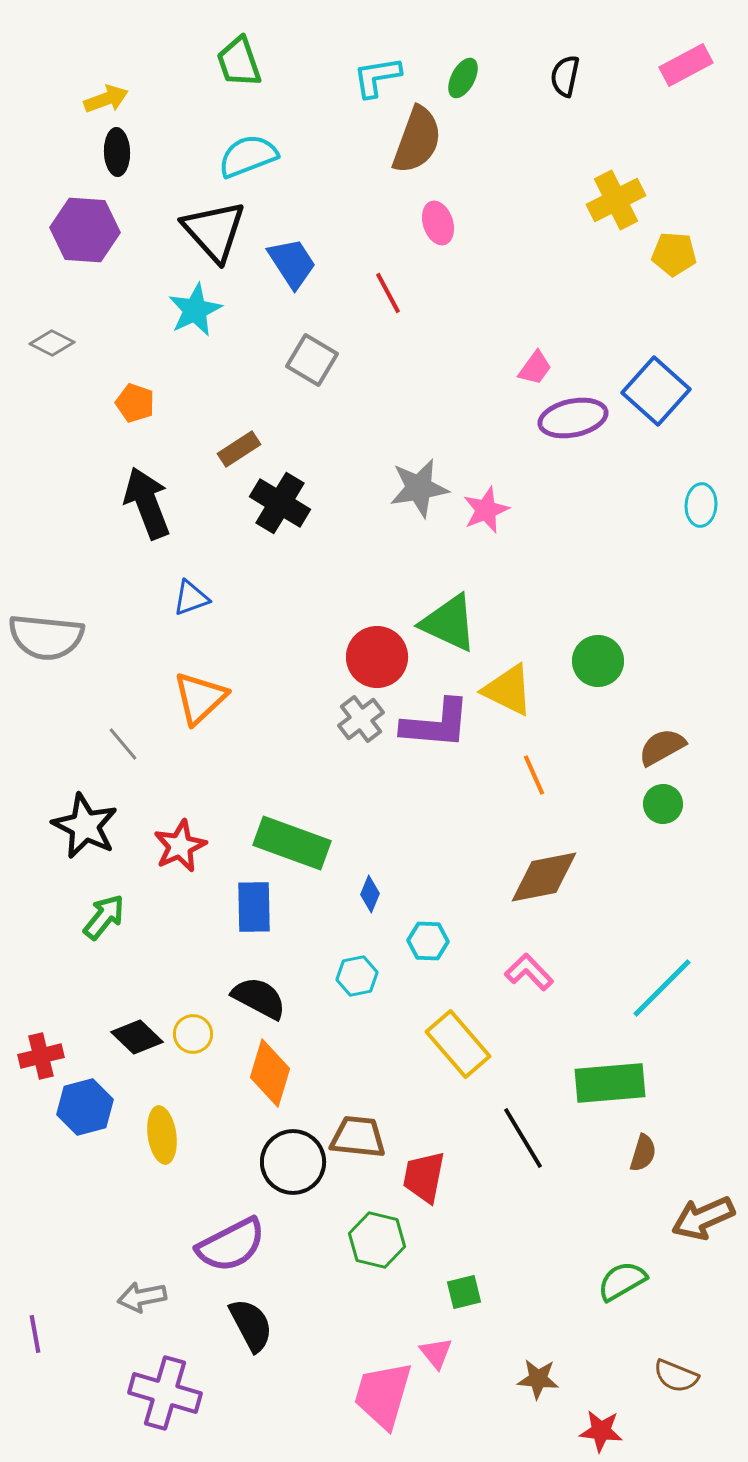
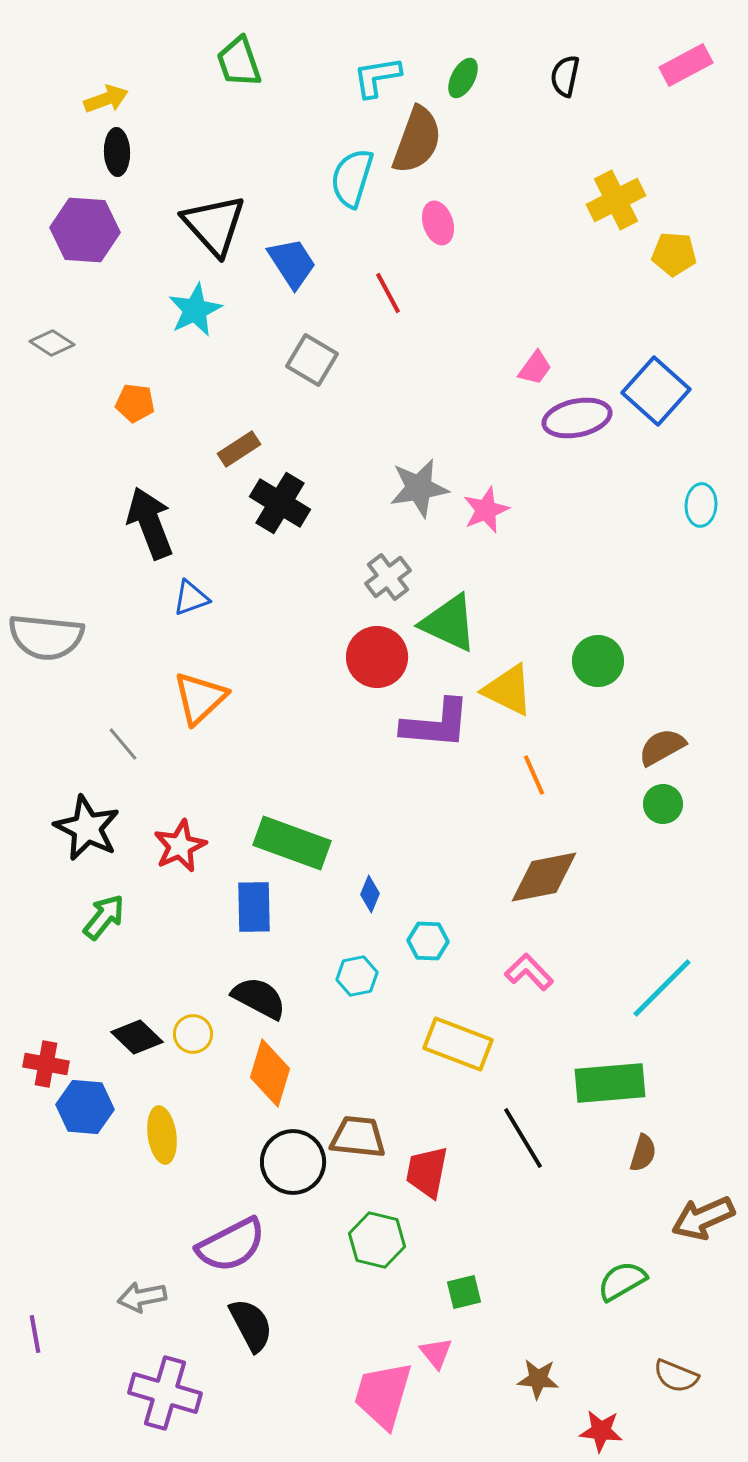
cyan semicircle at (248, 156): moved 104 px right, 22 px down; rotated 52 degrees counterclockwise
black triangle at (214, 231): moved 6 px up
gray diamond at (52, 343): rotated 6 degrees clockwise
orange pentagon at (135, 403): rotated 12 degrees counterclockwise
purple ellipse at (573, 418): moved 4 px right
black arrow at (147, 503): moved 3 px right, 20 px down
gray cross at (361, 719): moved 27 px right, 142 px up
black star at (85, 826): moved 2 px right, 2 px down
yellow rectangle at (458, 1044): rotated 28 degrees counterclockwise
red cross at (41, 1056): moved 5 px right, 8 px down; rotated 24 degrees clockwise
blue hexagon at (85, 1107): rotated 20 degrees clockwise
red trapezoid at (424, 1177): moved 3 px right, 5 px up
